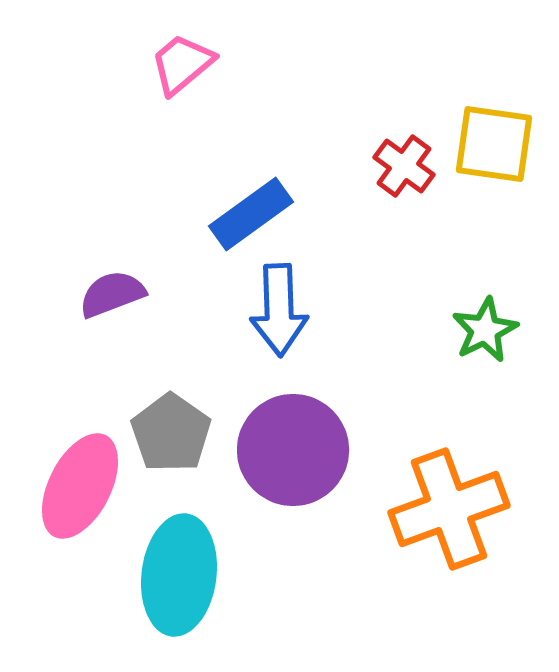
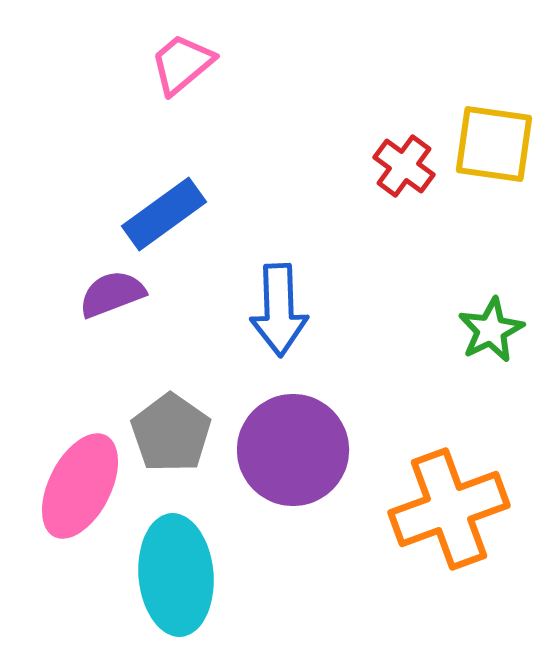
blue rectangle: moved 87 px left
green star: moved 6 px right
cyan ellipse: moved 3 px left; rotated 12 degrees counterclockwise
